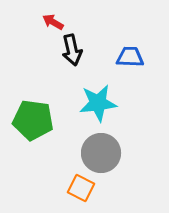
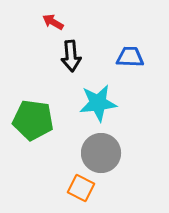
black arrow: moved 1 px left, 6 px down; rotated 8 degrees clockwise
